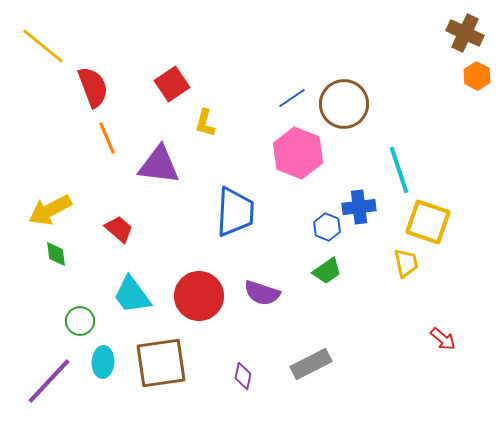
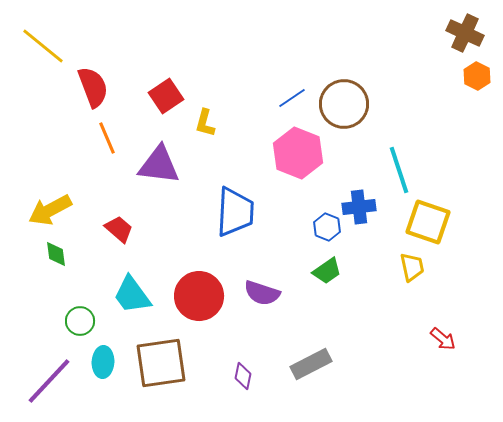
red square: moved 6 px left, 12 px down
yellow trapezoid: moved 6 px right, 4 px down
